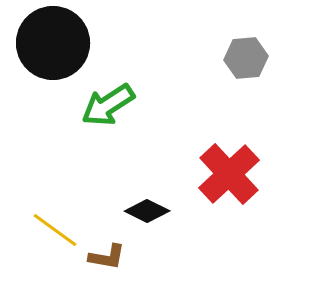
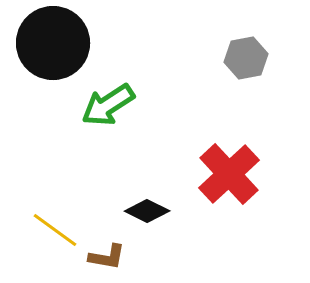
gray hexagon: rotated 6 degrees counterclockwise
